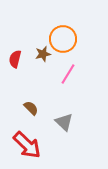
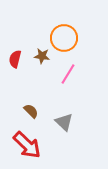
orange circle: moved 1 px right, 1 px up
brown star: moved 1 px left, 2 px down; rotated 21 degrees clockwise
brown semicircle: moved 3 px down
